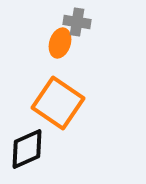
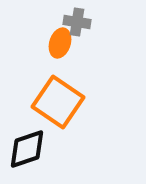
orange square: moved 1 px up
black diamond: rotated 6 degrees clockwise
